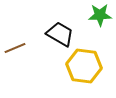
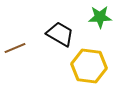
green star: moved 2 px down
yellow hexagon: moved 5 px right
